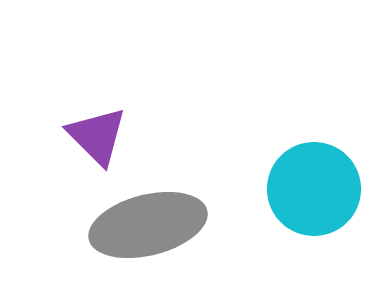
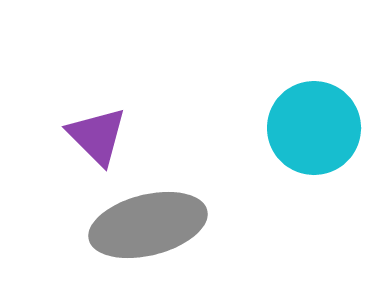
cyan circle: moved 61 px up
